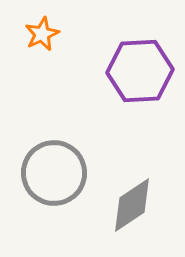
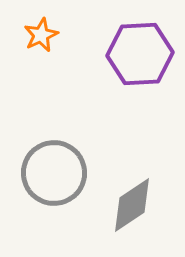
orange star: moved 1 px left, 1 px down
purple hexagon: moved 17 px up
